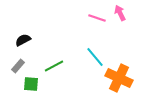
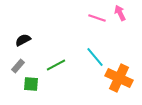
green line: moved 2 px right, 1 px up
